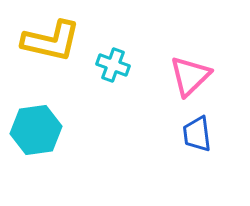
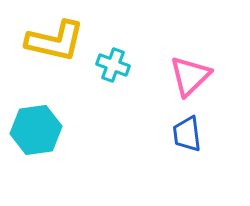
yellow L-shape: moved 4 px right
blue trapezoid: moved 10 px left
